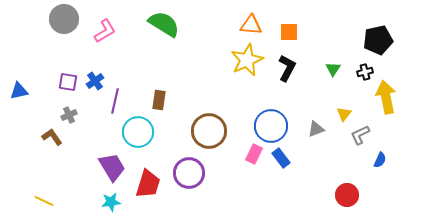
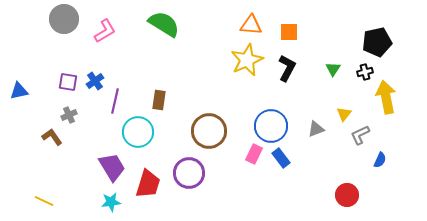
black pentagon: moved 1 px left, 2 px down
